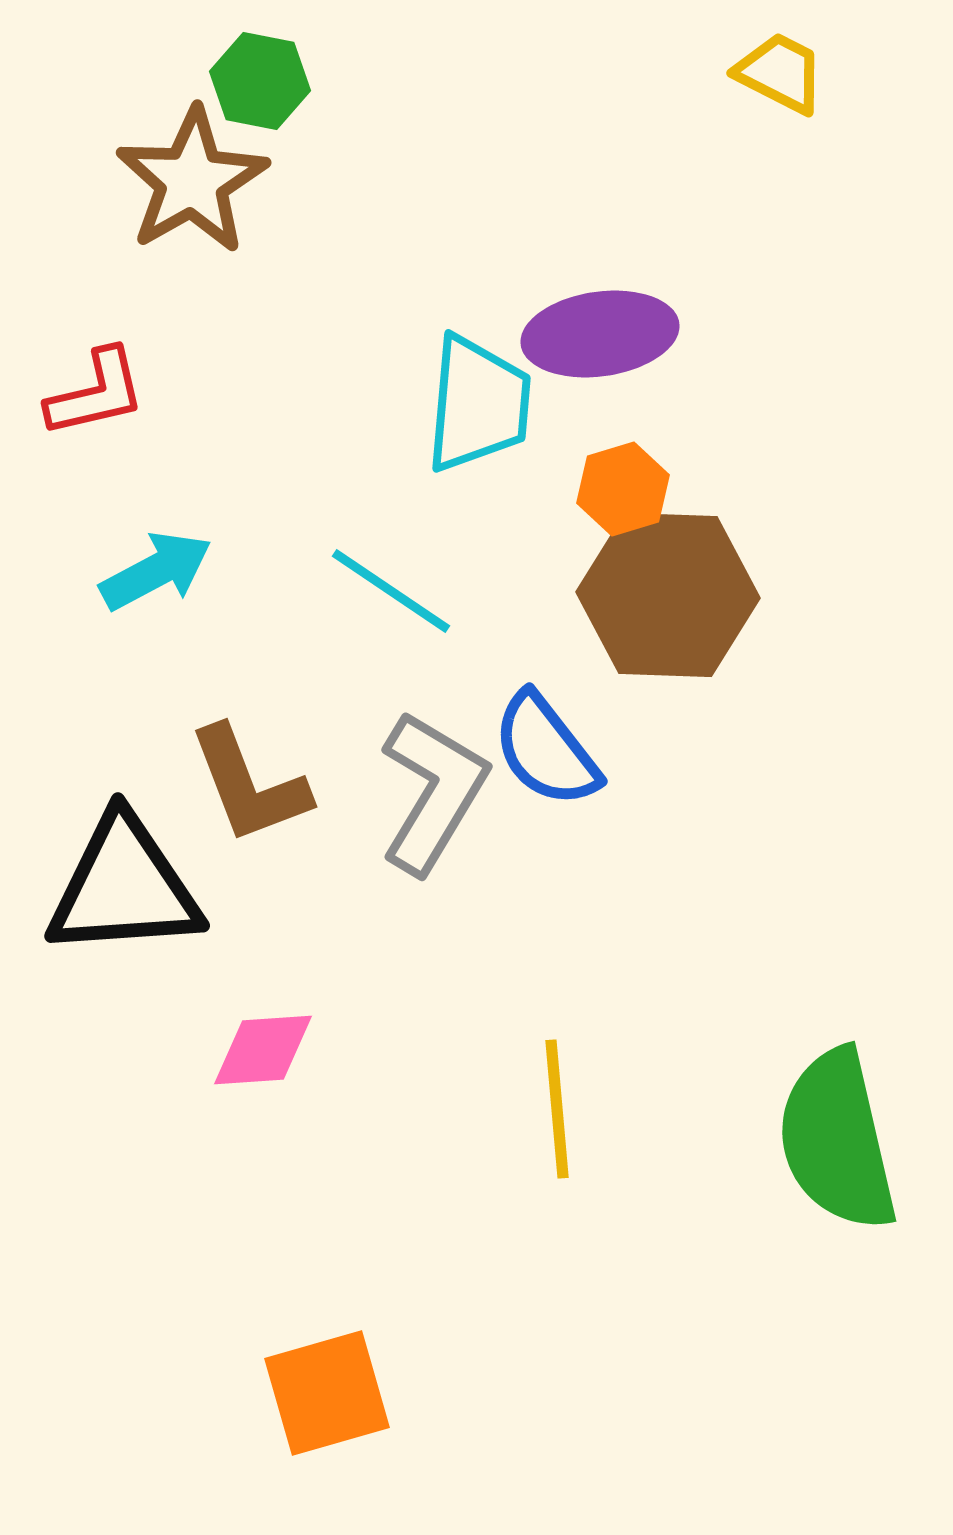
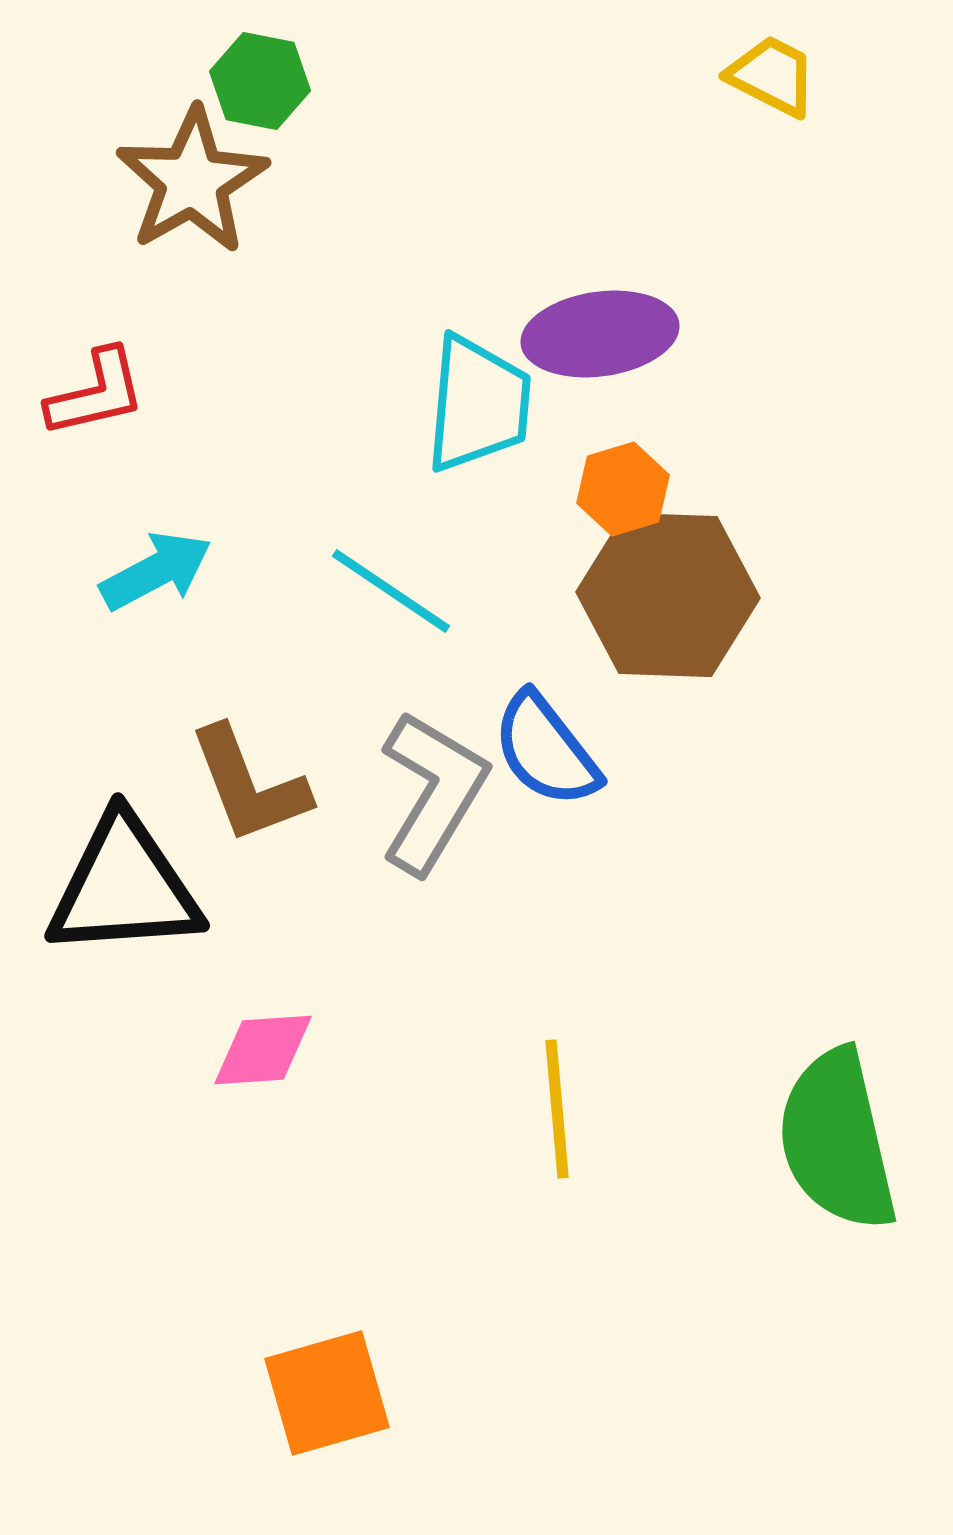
yellow trapezoid: moved 8 px left, 3 px down
